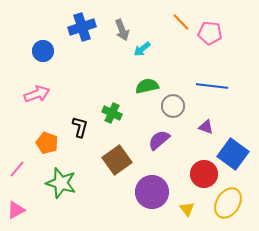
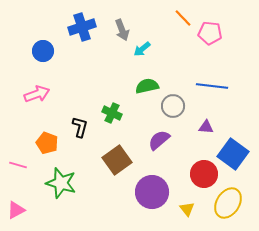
orange line: moved 2 px right, 4 px up
purple triangle: rotated 14 degrees counterclockwise
pink line: moved 1 px right, 4 px up; rotated 66 degrees clockwise
